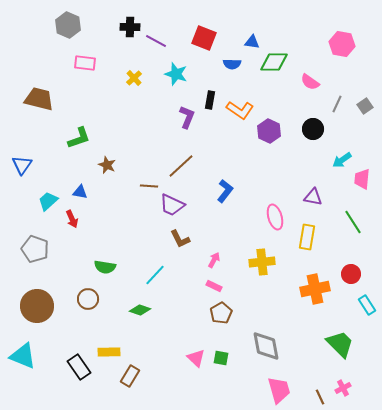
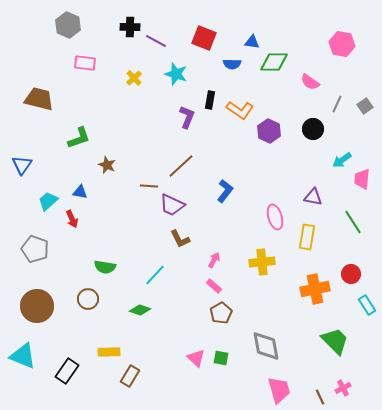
pink rectangle at (214, 286): rotated 14 degrees clockwise
green trapezoid at (340, 344): moved 5 px left, 3 px up
black rectangle at (79, 367): moved 12 px left, 4 px down; rotated 70 degrees clockwise
